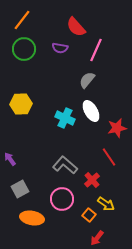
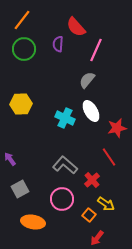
purple semicircle: moved 2 px left, 4 px up; rotated 84 degrees clockwise
orange ellipse: moved 1 px right, 4 px down
